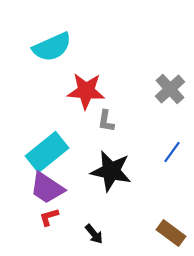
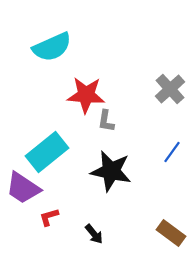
red star: moved 4 px down
purple trapezoid: moved 24 px left
